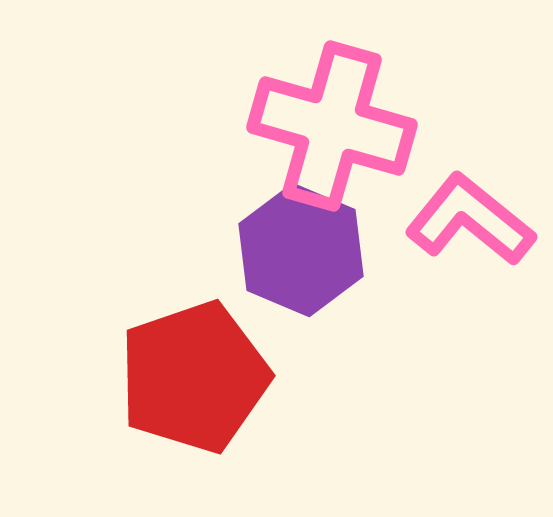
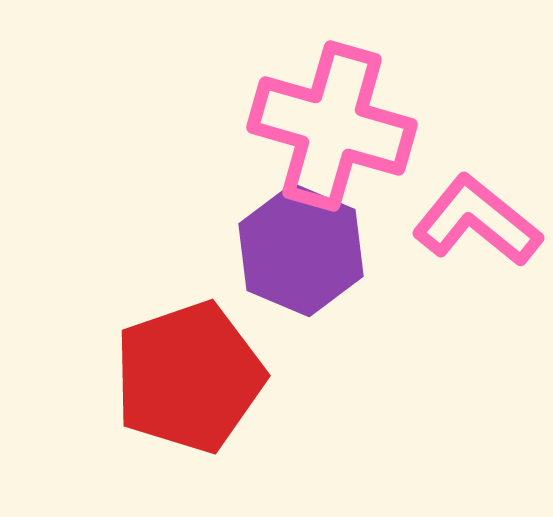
pink L-shape: moved 7 px right, 1 px down
red pentagon: moved 5 px left
